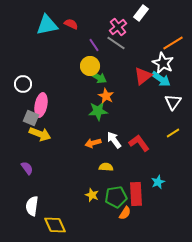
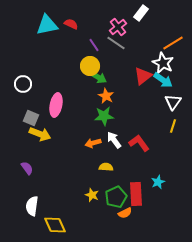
cyan arrow: moved 2 px right, 1 px down
pink ellipse: moved 15 px right
green star: moved 6 px right, 5 px down
yellow line: moved 7 px up; rotated 40 degrees counterclockwise
green pentagon: rotated 15 degrees counterclockwise
orange semicircle: rotated 32 degrees clockwise
